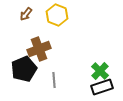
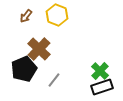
brown arrow: moved 2 px down
brown cross: rotated 25 degrees counterclockwise
gray line: rotated 42 degrees clockwise
